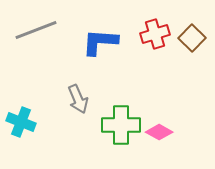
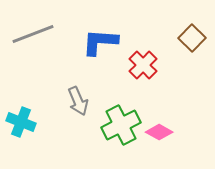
gray line: moved 3 px left, 4 px down
red cross: moved 12 px left, 31 px down; rotated 28 degrees counterclockwise
gray arrow: moved 2 px down
green cross: rotated 27 degrees counterclockwise
